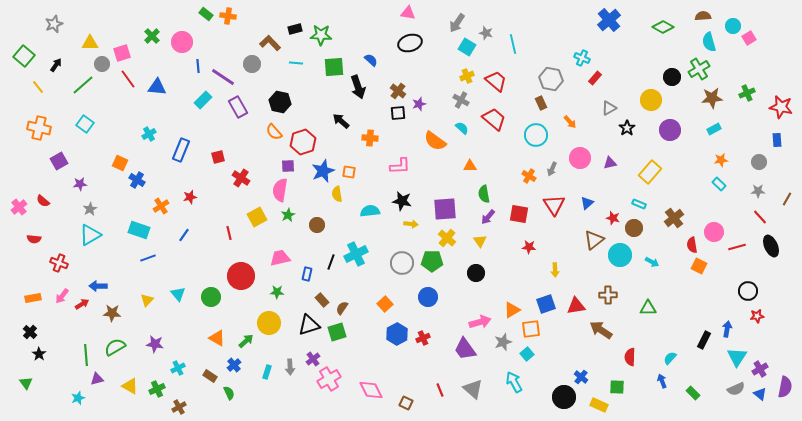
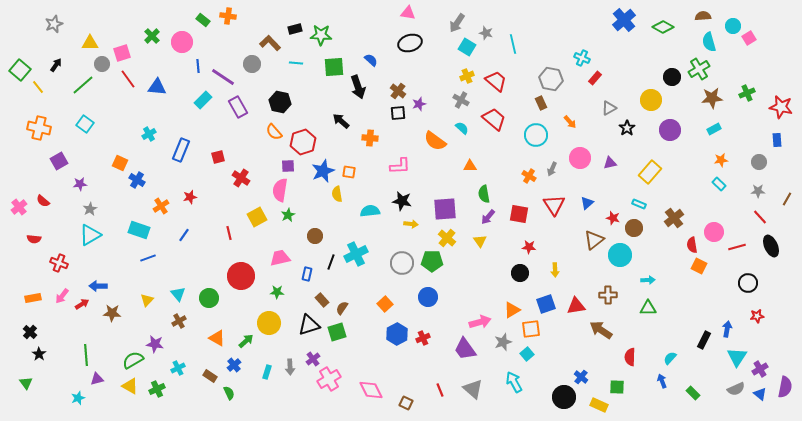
green rectangle at (206, 14): moved 3 px left, 6 px down
blue cross at (609, 20): moved 15 px right
green square at (24, 56): moved 4 px left, 14 px down
brown circle at (317, 225): moved 2 px left, 11 px down
cyan arrow at (652, 262): moved 4 px left, 18 px down; rotated 32 degrees counterclockwise
black circle at (476, 273): moved 44 px right
black circle at (748, 291): moved 8 px up
green circle at (211, 297): moved 2 px left, 1 px down
green semicircle at (115, 347): moved 18 px right, 13 px down
brown cross at (179, 407): moved 86 px up
